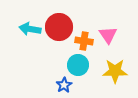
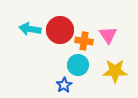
red circle: moved 1 px right, 3 px down
